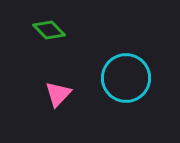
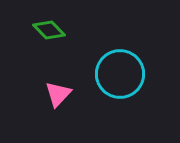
cyan circle: moved 6 px left, 4 px up
